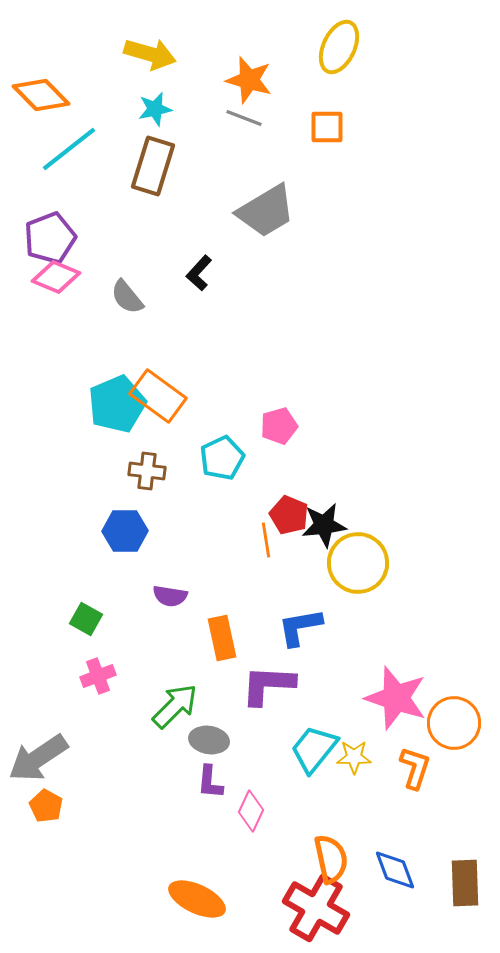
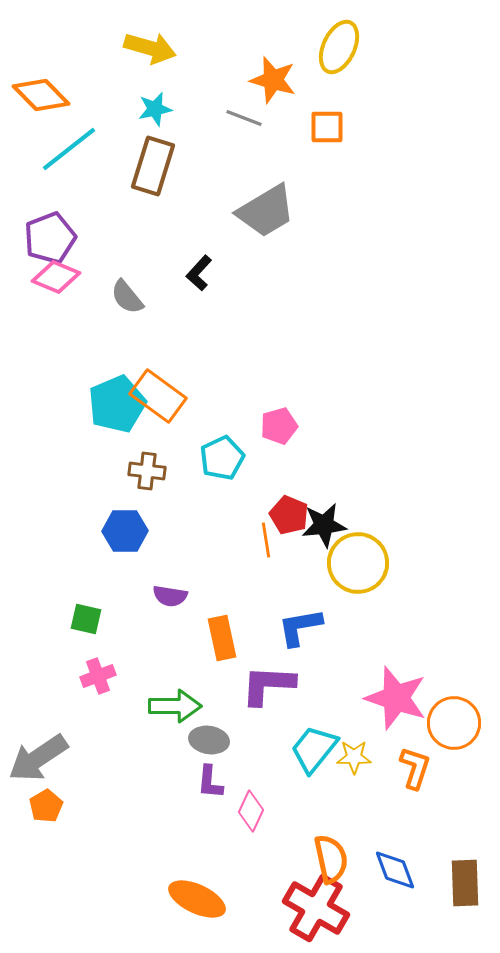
yellow arrow at (150, 54): moved 6 px up
orange star at (249, 80): moved 24 px right
green square at (86, 619): rotated 16 degrees counterclockwise
green arrow at (175, 706): rotated 45 degrees clockwise
orange pentagon at (46, 806): rotated 12 degrees clockwise
